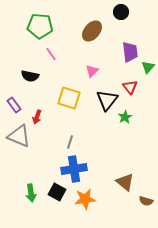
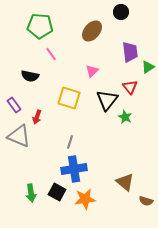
green triangle: rotated 16 degrees clockwise
green star: rotated 16 degrees counterclockwise
